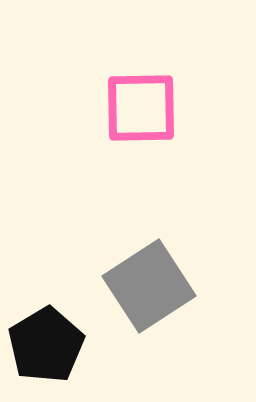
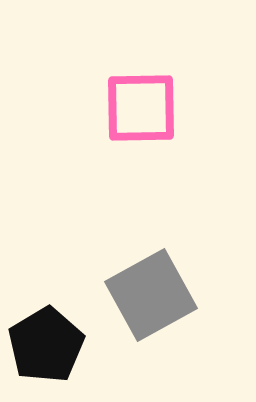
gray square: moved 2 px right, 9 px down; rotated 4 degrees clockwise
